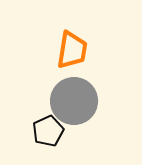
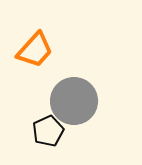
orange trapezoid: moved 37 px left; rotated 33 degrees clockwise
